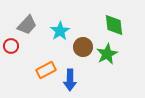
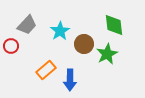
brown circle: moved 1 px right, 3 px up
orange rectangle: rotated 12 degrees counterclockwise
